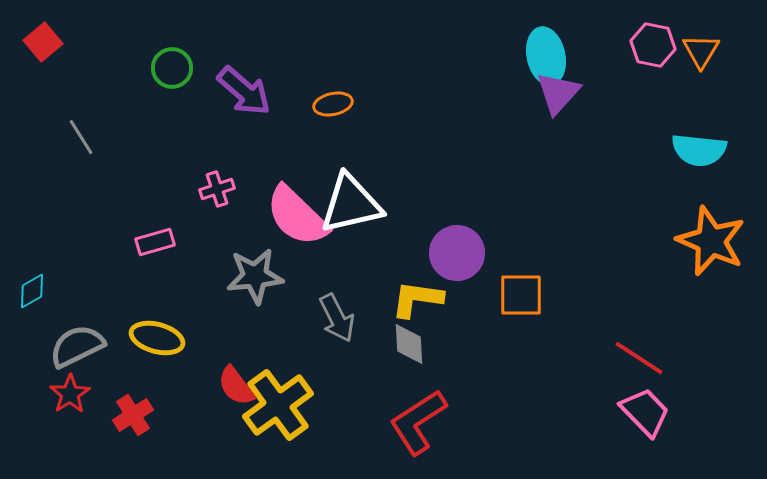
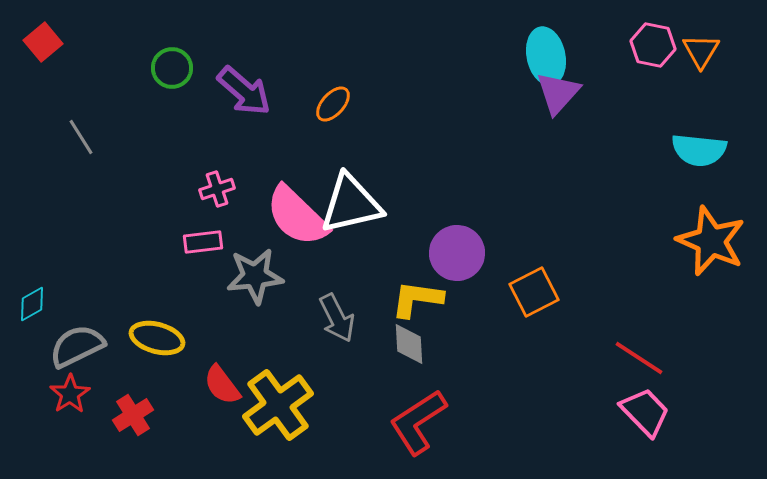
orange ellipse: rotated 36 degrees counterclockwise
pink rectangle: moved 48 px right; rotated 9 degrees clockwise
cyan diamond: moved 13 px down
orange square: moved 13 px right, 3 px up; rotated 27 degrees counterclockwise
red semicircle: moved 14 px left, 1 px up
